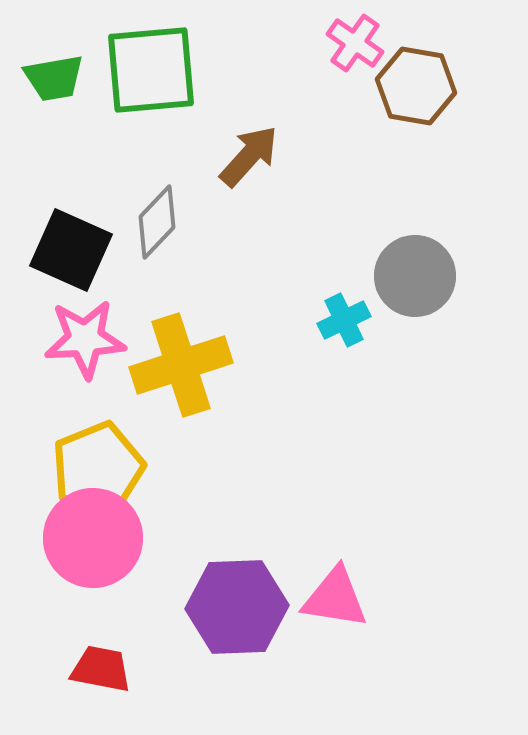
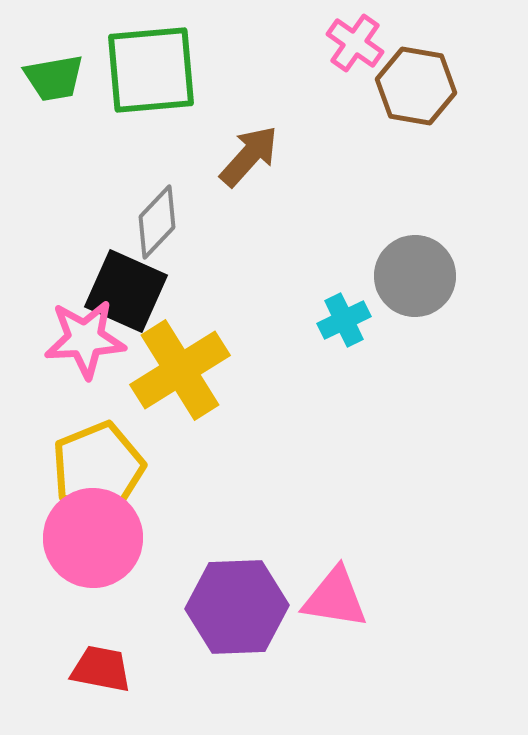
black square: moved 55 px right, 41 px down
yellow cross: moved 1 px left, 5 px down; rotated 14 degrees counterclockwise
